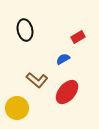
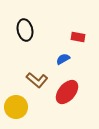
red rectangle: rotated 40 degrees clockwise
yellow circle: moved 1 px left, 1 px up
